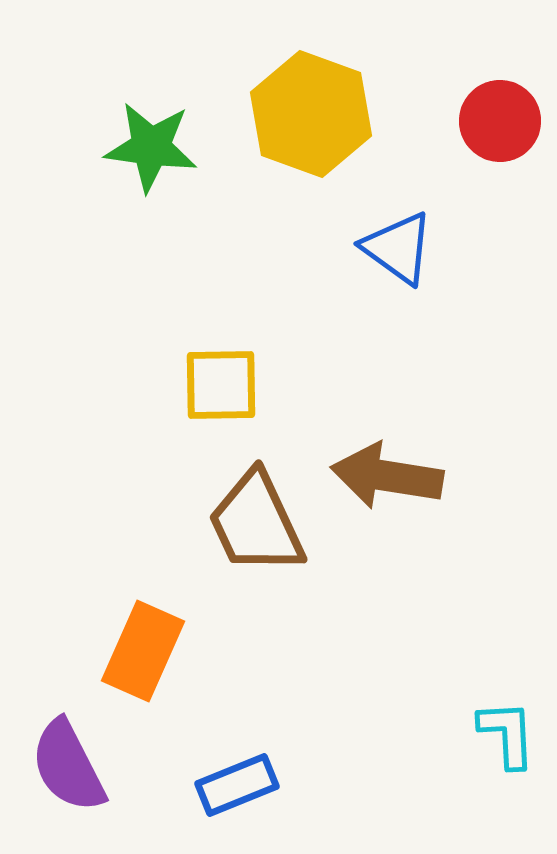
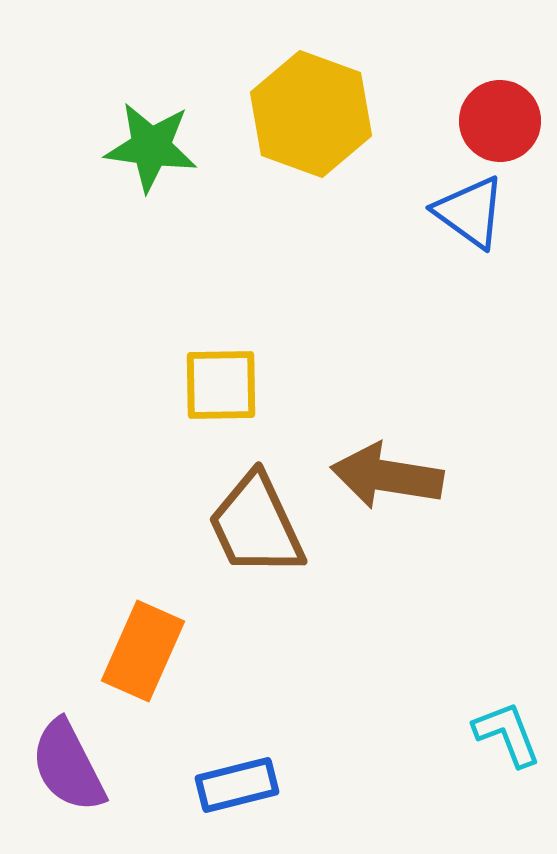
blue triangle: moved 72 px right, 36 px up
brown trapezoid: moved 2 px down
cyan L-shape: rotated 18 degrees counterclockwise
blue rectangle: rotated 8 degrees clockwise
